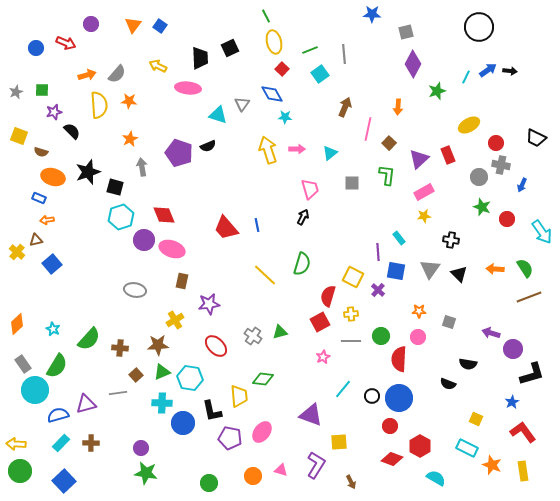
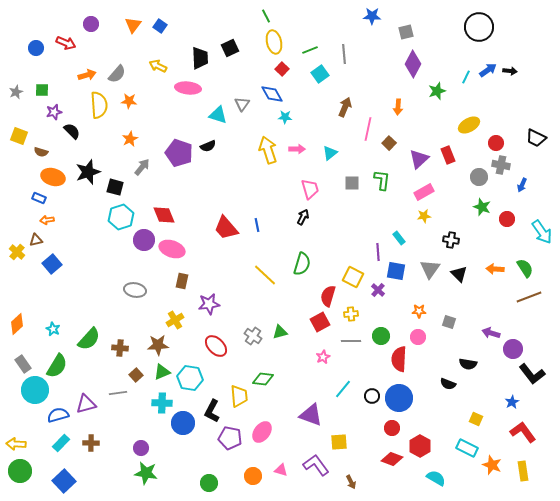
blue star at (372, 14): moved 2 px down
gray arrow at (142, 167): rotated 48 degrees clockwise
green L-shape at (387, 175): moved 5 px left, 5 px down
black L-shape at (532, 374): rotated 68 degrees clockwise
black L-shape at (212, 411): rotated 40 degrees clockwise
red circle at (390, 426): moved 2 px right, 2 px down
purple L-shape at (316, 465): rotated 68 degrees counterclockwise
